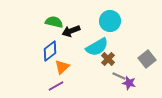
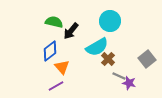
black arrow: rotated 30 degrees counterclockwise
orange triangle: rotated 28 degrees counterclockwise
